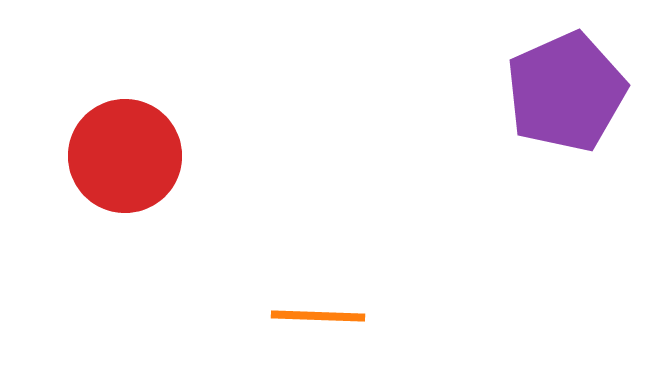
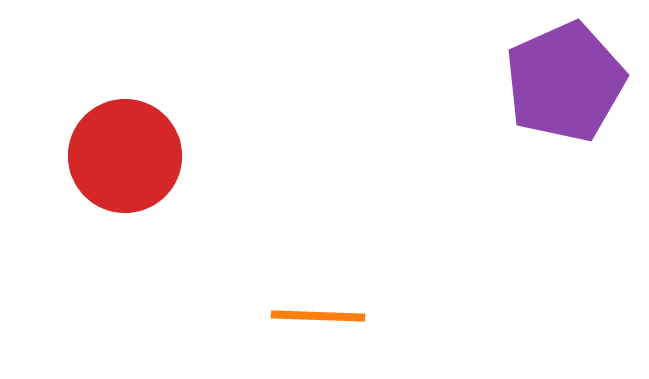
purple pentagon: moved 1 px left, 10 px up
